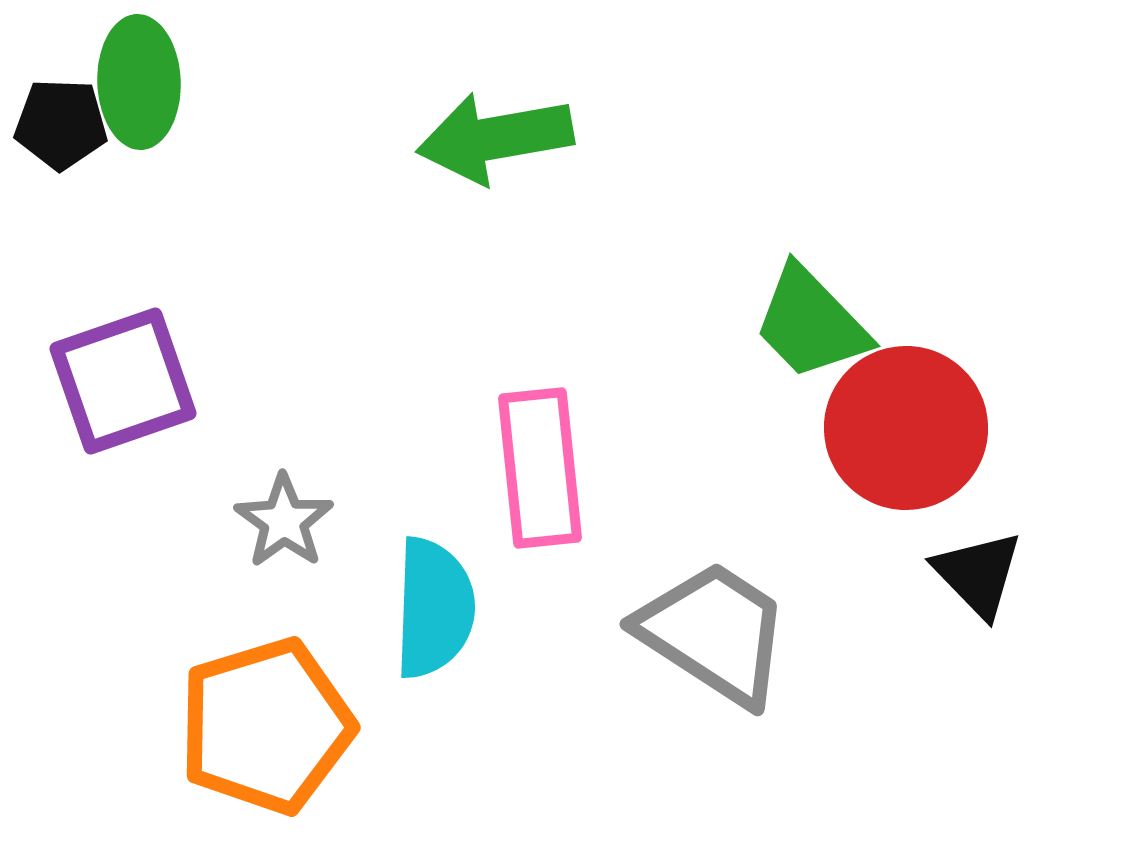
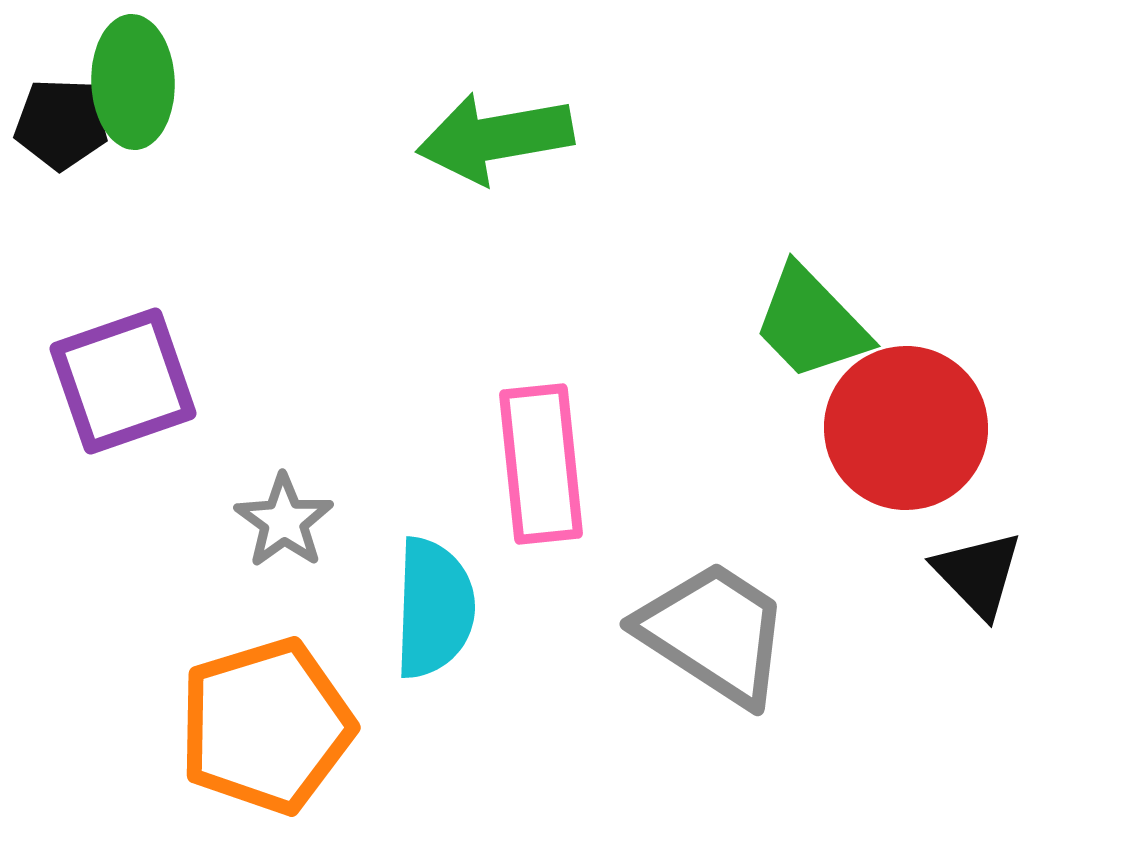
green ellipse: moved 6 px left
pink rectangle: moved 1 px right, 4 px up
